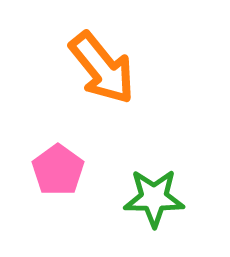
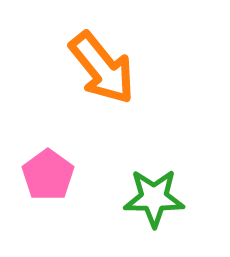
pink pentagon: moved 10 px left, 5 px down
